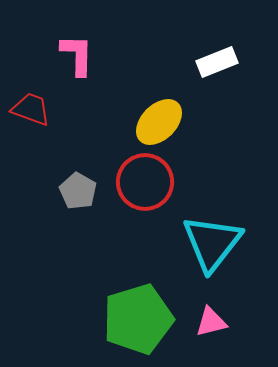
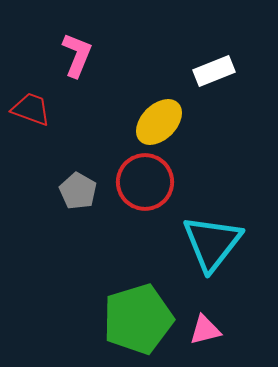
pink L-shape: rotated 21 degrees clockwise
white rectangle: moved 3 px left, 9 px down
pink triangle: moved 6 px left, 8 px down
